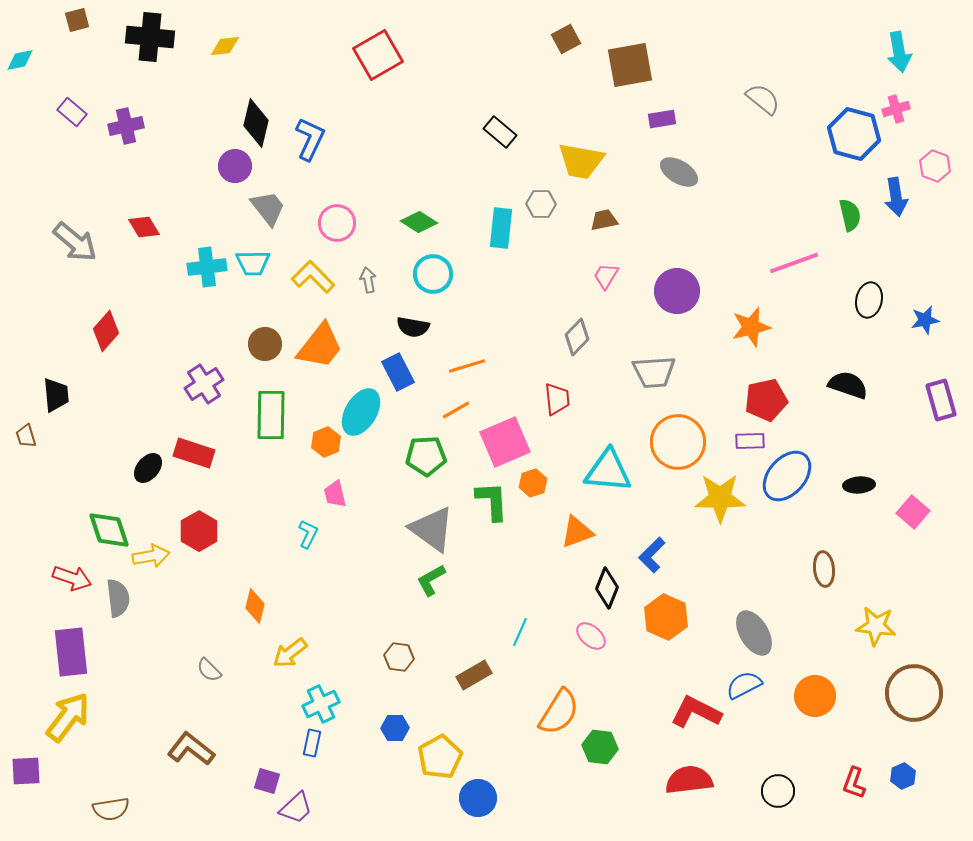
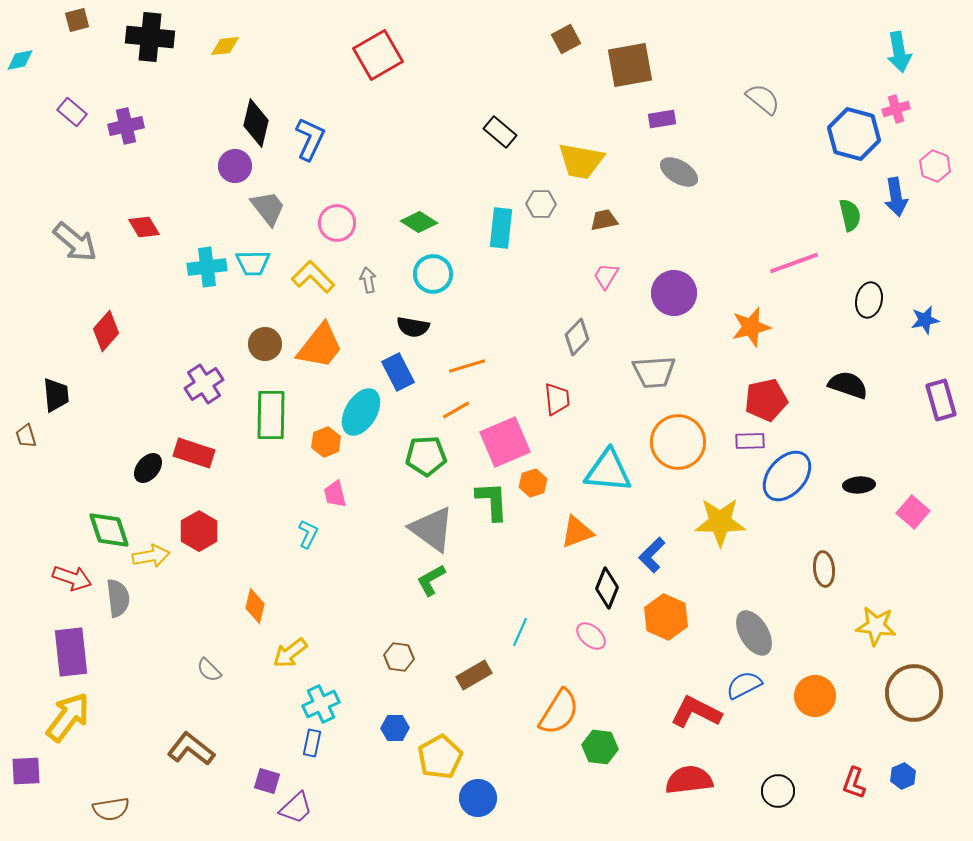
purple circle at (677, 291): moved 3 px left, 2 px down
yellow star at (720, 498): moved 24 px down
